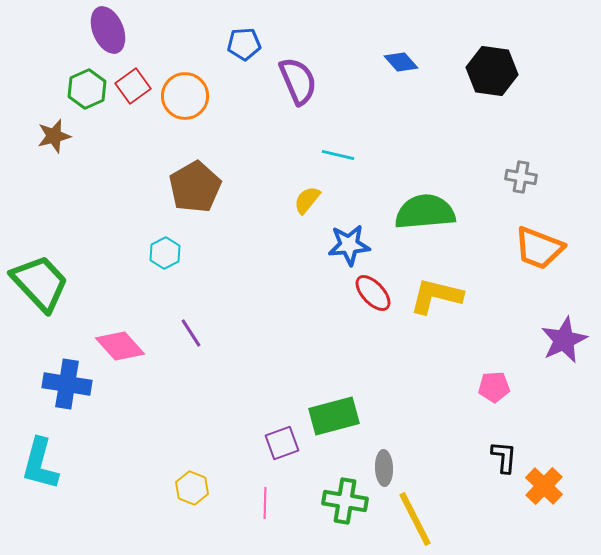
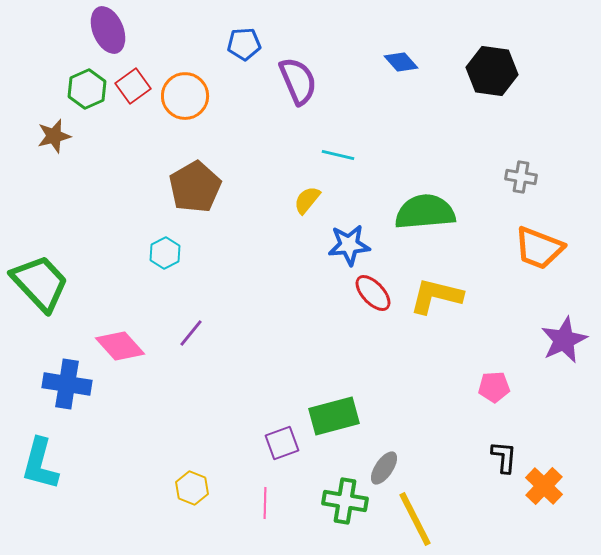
purple line: rotated 72 degrees clockwise
gray ellipse: rotated 36 degrees clockwise
